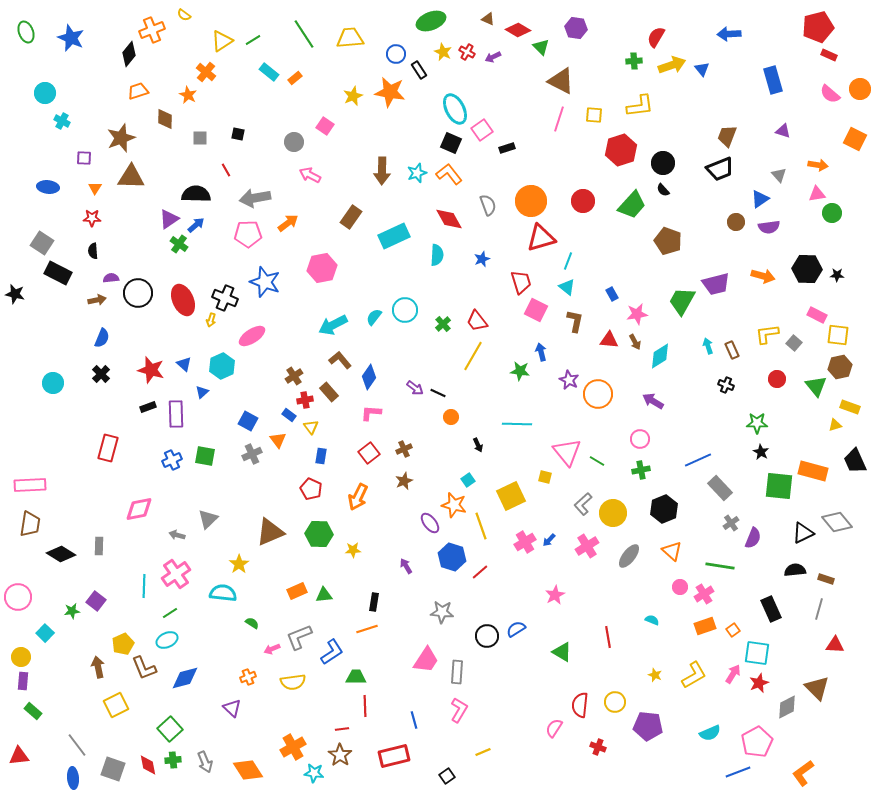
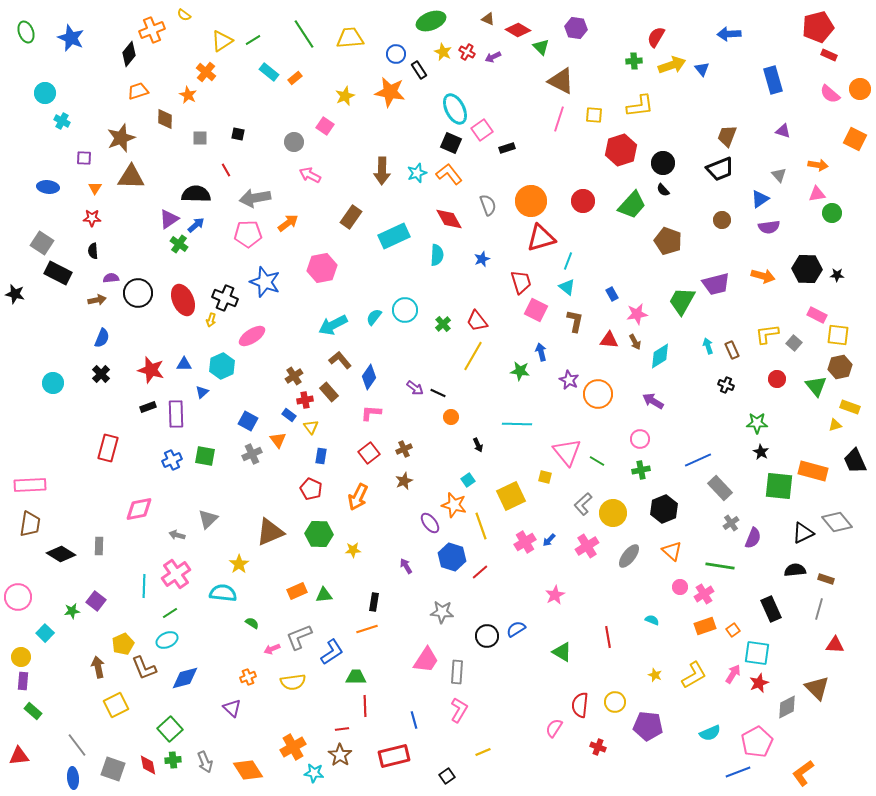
yellow star at (353, 96): moved 8 px left
brown circle at (736, 222): moved 14 px left, 2 px up
blue triangle at (184, 364): rotated 42 degrees counterclockwise
